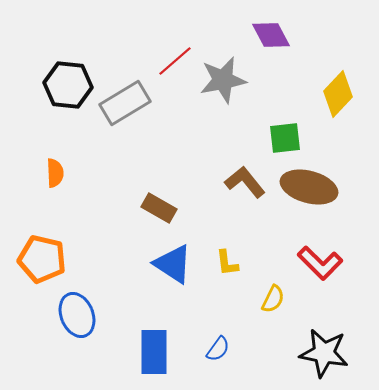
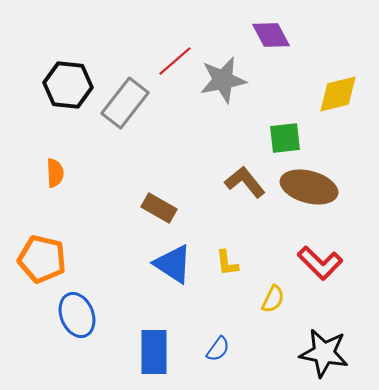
yellow diamond: rotated 33 degrees clockwise
gray rectangle: rotated 21 degrees counterclockwise
